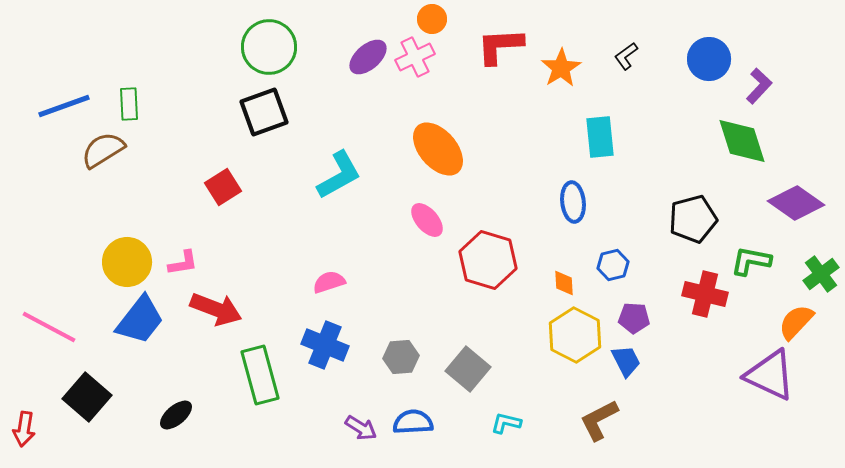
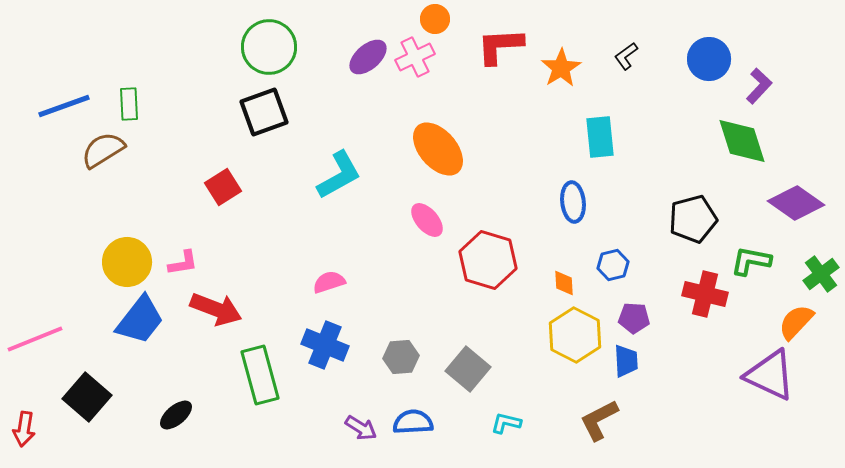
orange circle at (432, 19): moved 3 px right
pink line at (49, 327): moved 14 px left, 12 px down; rotated 50 degrees counterclockwise
blue trapezoid at (626, 361): rotated 24 degrees clockwise
